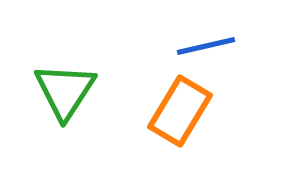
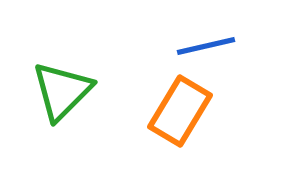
green triangle: moved 3 px left; rotated 12 degrees clockwise
